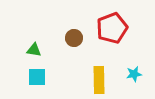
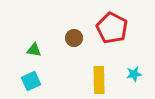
red pentagon: rotated 24 degrees counterclockwise
cyan square: moved 6 px left, 4 px down; rotated 24 degrees counterclockwise
